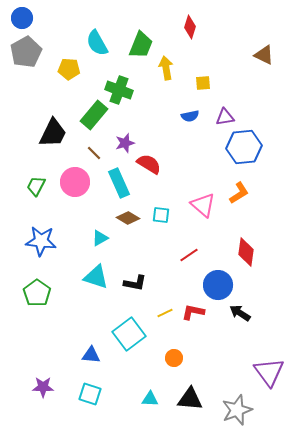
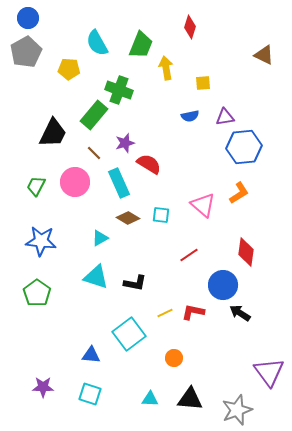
blue circle at (22, 18): moved 6 px right
blue circle at (218, 285): moved 5 px right
